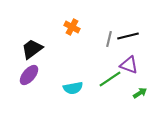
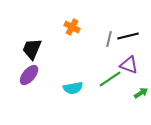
black trapezoid: rotated 30 degrees counterclockwise
green arrow: moved 1 px right
